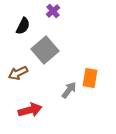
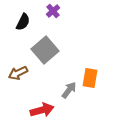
black semicircle: moved 4 px up
red arrow: moved 12 px right
